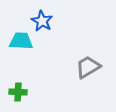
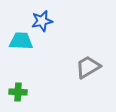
blue star: rotated 30 degrees clockwise
